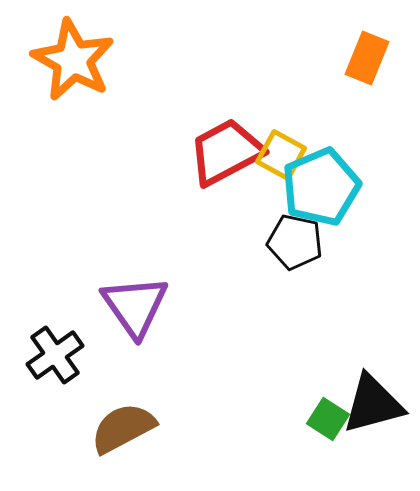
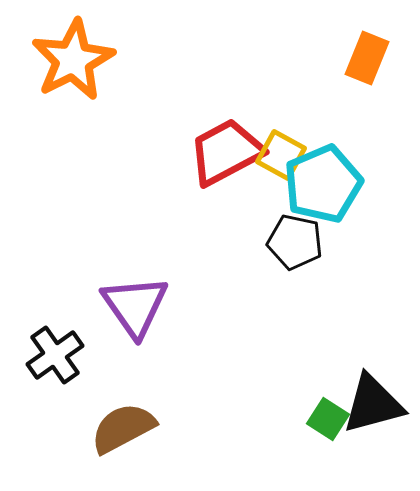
orange star: rotated 16 degrees clockwise
cyan pentagon: moved 2 px right, 3 px up
